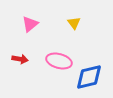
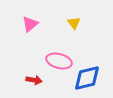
red arrow: moved 14 px right, 21 px down
blue diamond: moved 2 px left, 1 px down
